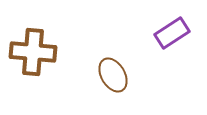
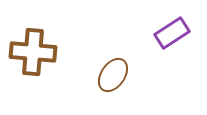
brown ellipse: rotated 64 degrees clockwise
